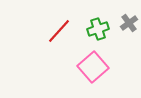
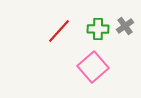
gray cross: moved 4 px left, 3 px down
green cross: rotated 20 degrees clockwise
